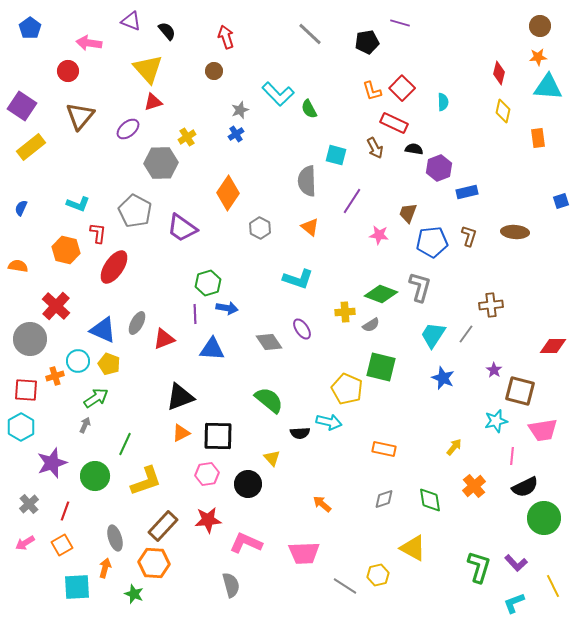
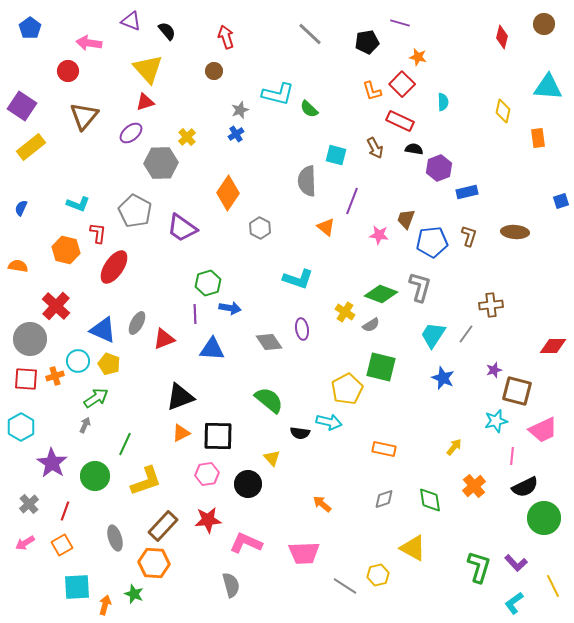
brown circle at (540, 26): moved 4 px right, 2 px up
orange star at (538, 57): moved 120 px left; rotated 18 degrees clockwise
red diamond at (499, 73): moved 3 px right, 36 px up
red square at (402, 88): moved 4 px up
cyan L-shape at (278, 94): rotated 32 degrees counterclockwise
red triangle at (153, 102): moved 8 px left
green semicircle at (309, 109): rotated 18 degrees counterclockwise
brown triangle at (80, 116): moved 4 px right
red rectangle at (394, 123): moved 6 px right, 2 px up
purple ellipse at (128, 129): moved 3 px right, 4 px down
yellow cross at (187, 137): rotated 12 degrees counterclockwise
purple line at (352, 201): rotated 12 degrees counterclockwise
brown trapezoid at (408, 213): moved 2 px left, 6 px down
orange triangle at (310, 227): moved 16 px right
blue arrow at (227, 308): moved 3 px right
yellow cross at (345, 312): rotated 36 degrees clockwise
purple ellipse at (302, 329): rotated 25 degrees clockwise
purple star at (494, 370): rotated 21 degrees clockwise
yellow pentagon at (347, 389): rotated 20 degrees clockwise
red square at (26, 390): moved 11 px up
brown square at (520, 391): moved 3 px left
pink trapezoid at (543, 430): rotated 16 degrees counterclockwise
black semicircle at (300, 433): rotated 12 degrees clockwise
purple star at (52, 463): rotated 20 degrees counterclockwise
orange arrow at (105, 568): moved 37 px down
cyan L-shape at (514, 603): rotated 15 degrees counterclockwise
